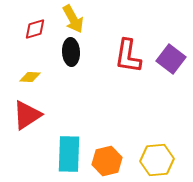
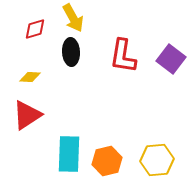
yellow arrow: moved 1 px up
red L-shape: moved 5 px left
